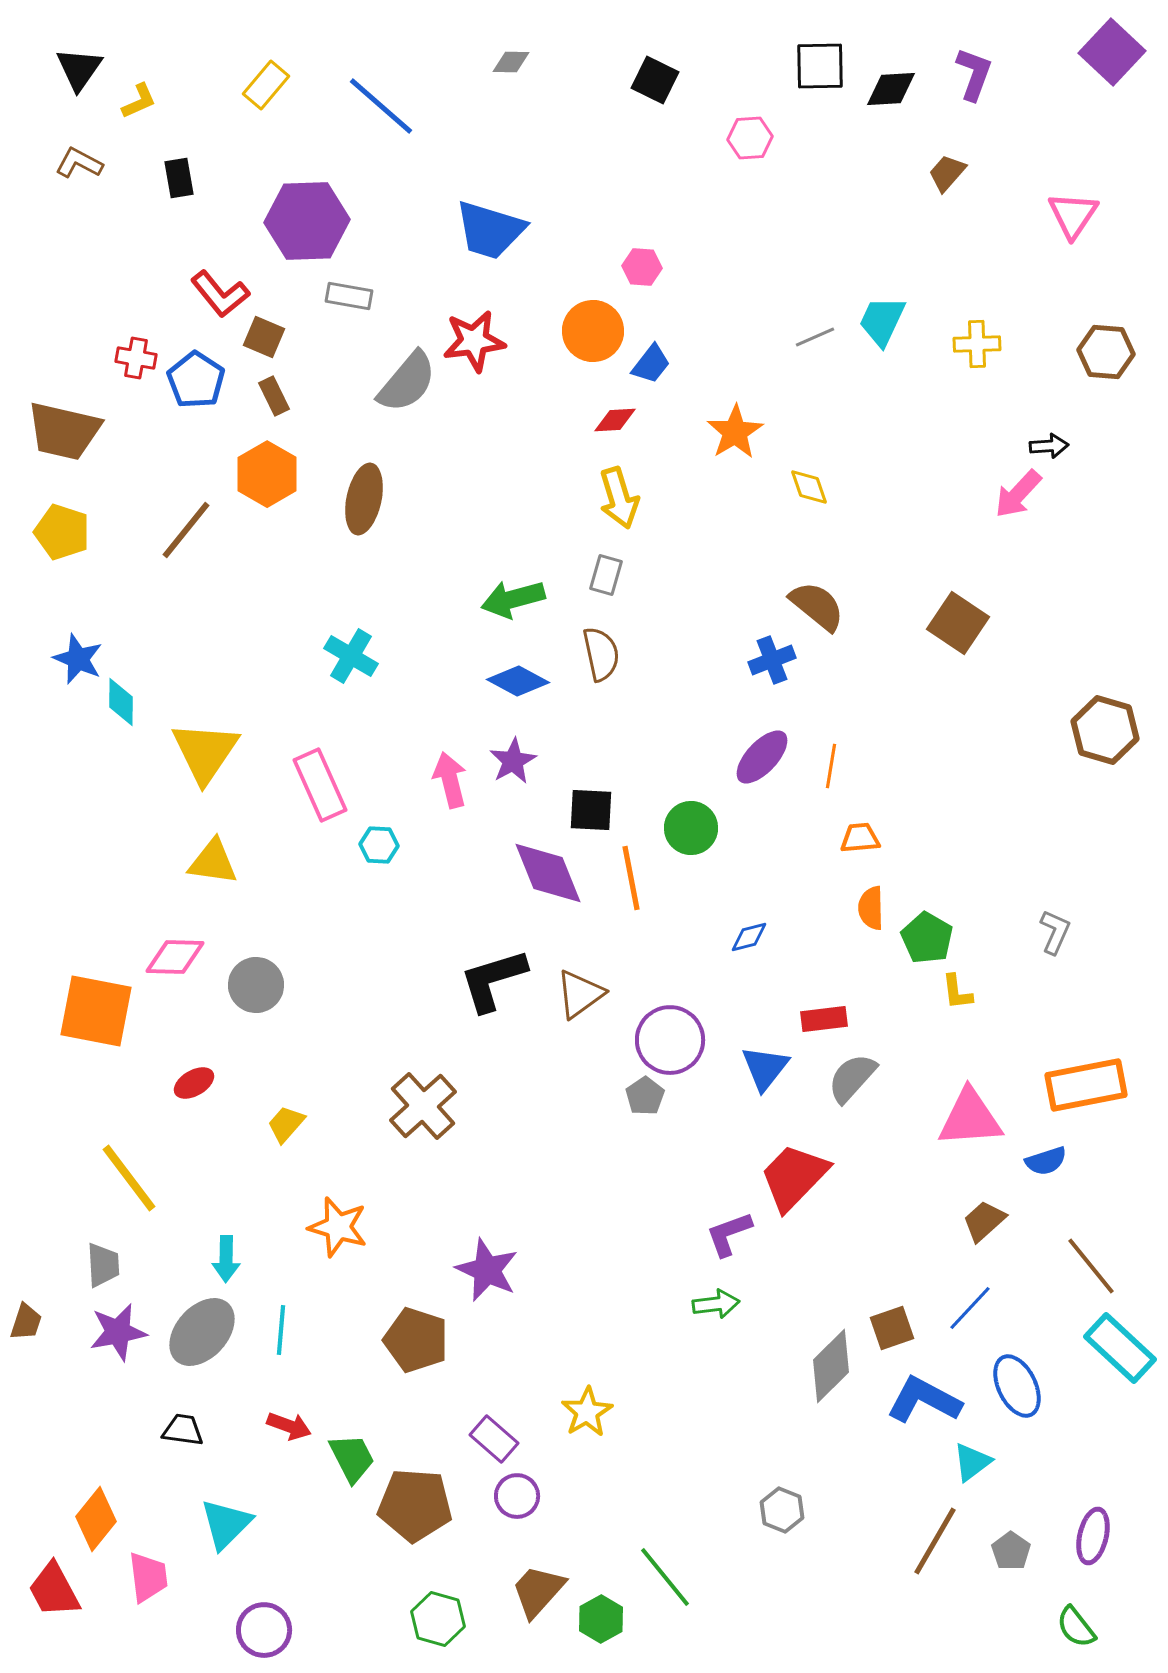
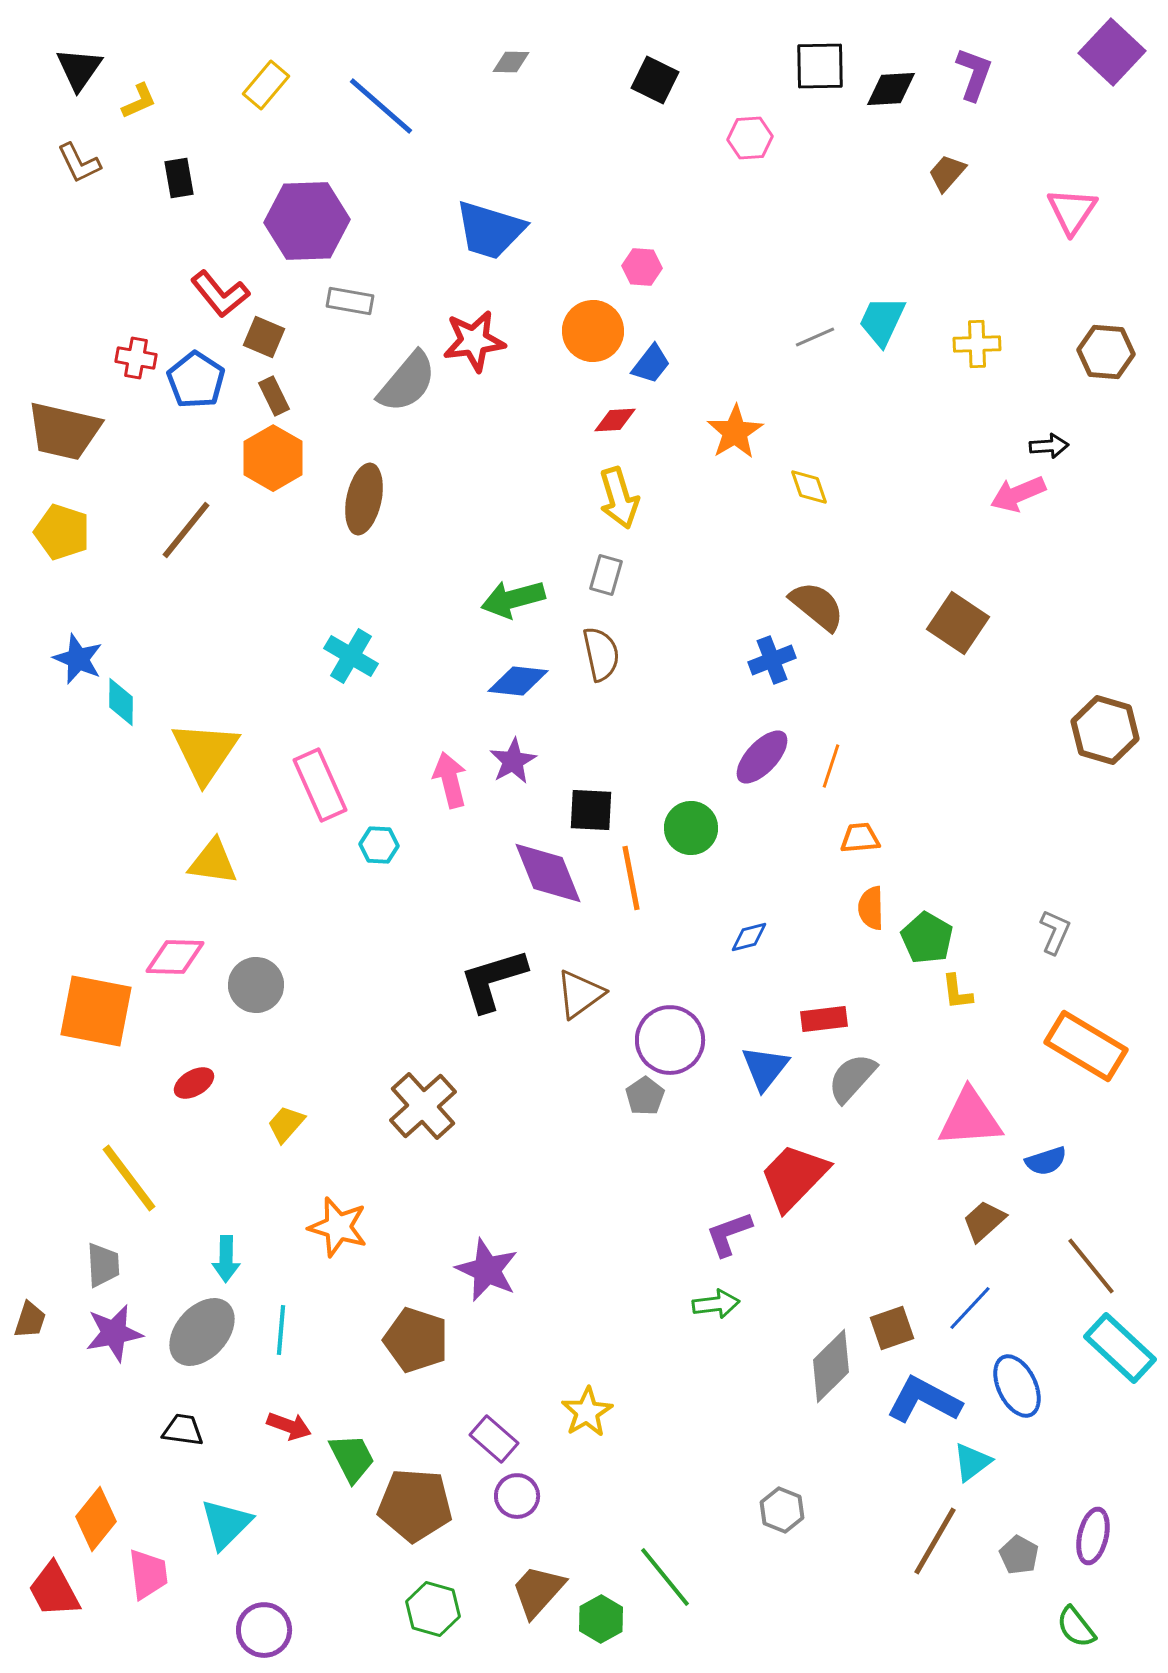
brown L-shape at (79, 163): rotated 144 degrees counterclockwise
pink triangle at (1073, 215): moved 1 px left, 4 px up
gray rectangle at (349, 296): moved 1 px right, 5 px down
orange hexagon at (267, 474): moved 6 px right, 16 px up
pink arrow at (1018, 494): rotated 24 degrees clockwise
blue diamond at (518, 681): rotated 22 degrees counterclockwise
orange line at (831, 766): rotated 9 degrees clockwise
orange rectangle at (1086, 1085): moved 39 px up; rotated 42 degrees clockwise
brown trapezoid at (26, 1322): moved 4 px right, 2 px up
purple star at (118, 1332): moved 4 px left, 1 px down
gray pentagon at (1011, 1551): moved 8 px right, 4 px down; rotated 6 degrees counterclockwise
pink trapezoid at (148, 1577): moved 3 px up
green hexagon at (438, 1619): moved 5 px left, 10 px up
